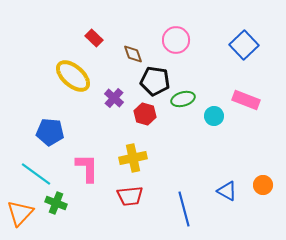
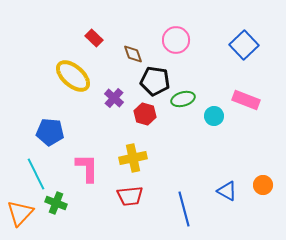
cyan line: rotated 28 degrees clockwise
